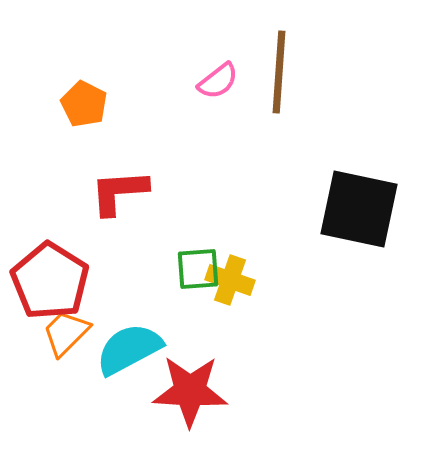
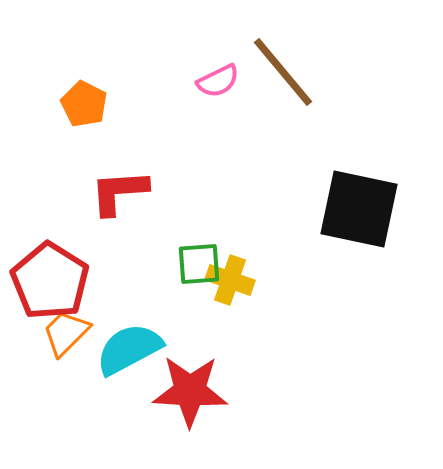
brown line: moved 4 px right; rotated 44 degrees counterclockwise
pink semicircle: rotated 12 degrees clockwise
green square: moved 1 px right, 5 px up
